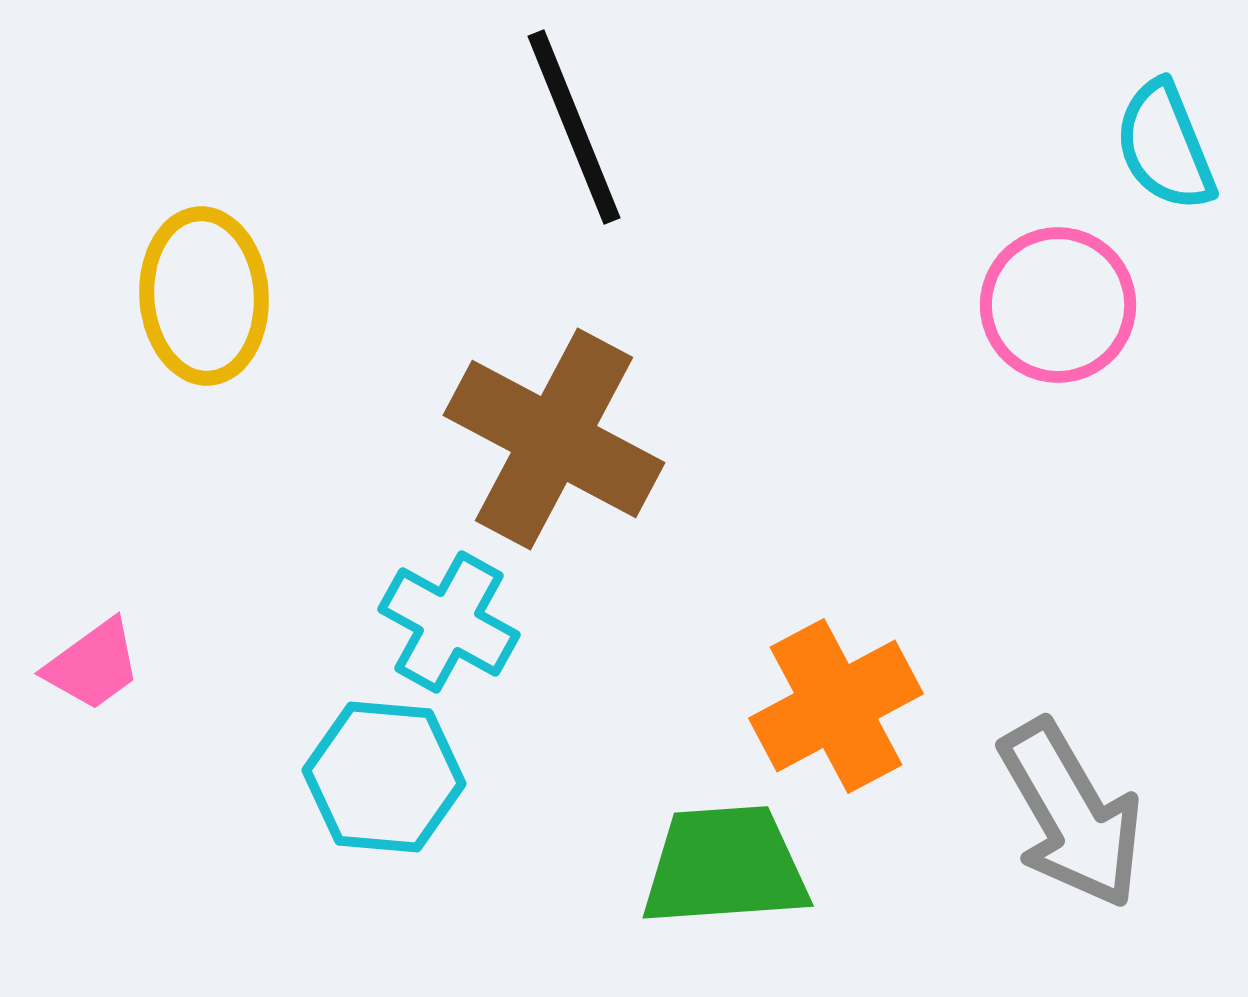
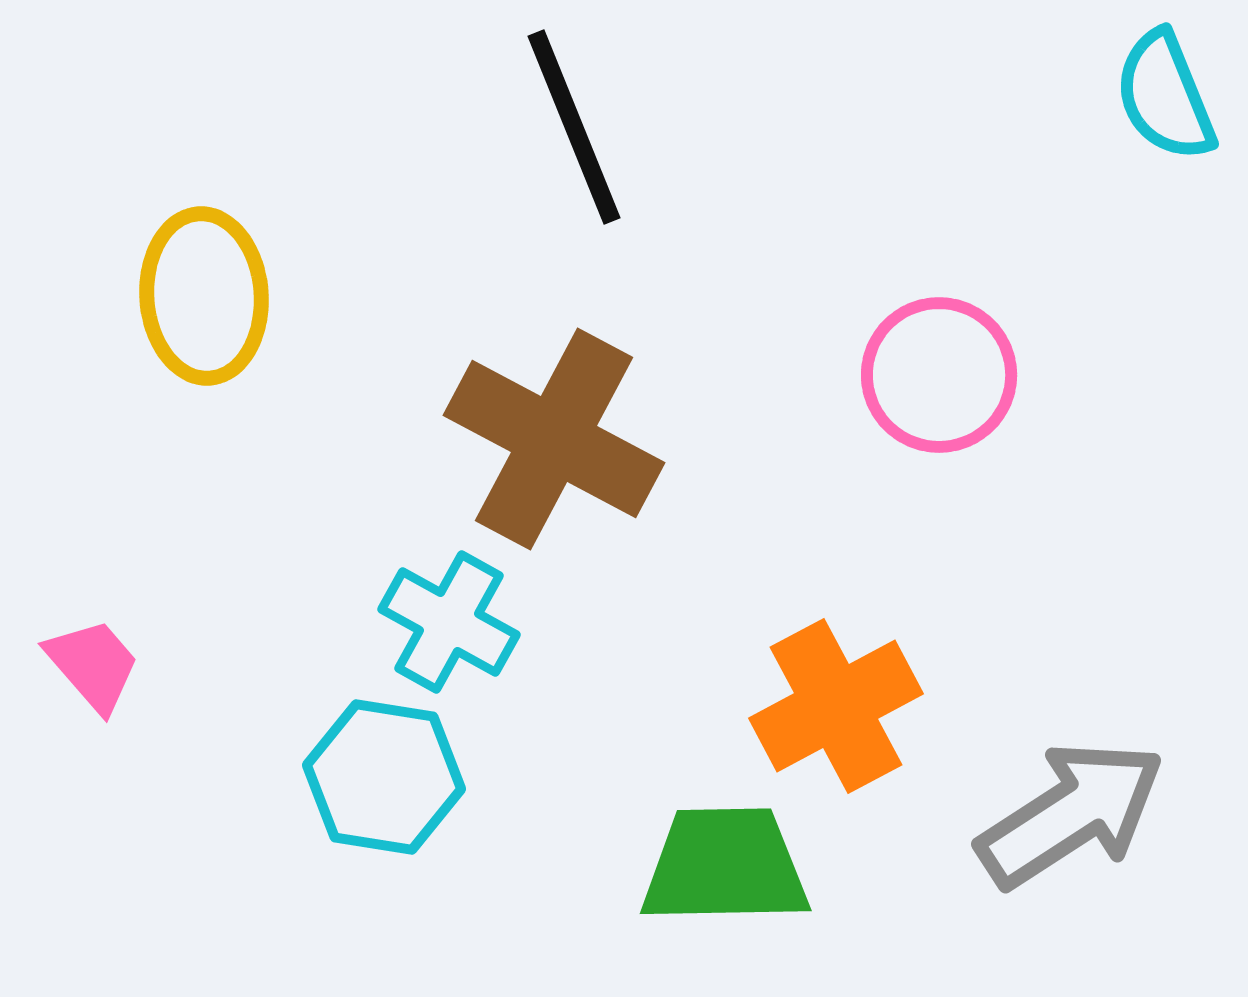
cyan semicircle: moved 50 px up
pink circle: moved 119 px left, 70 px down
pink trapezoid: rotated 95 degrees counterclockwise
cyan hexagon: rotated 4 degrees clockwise
gray arrow: rotated 93 degrees counterclockwise
green trapezoid: rotated 3 degrees clockwise
